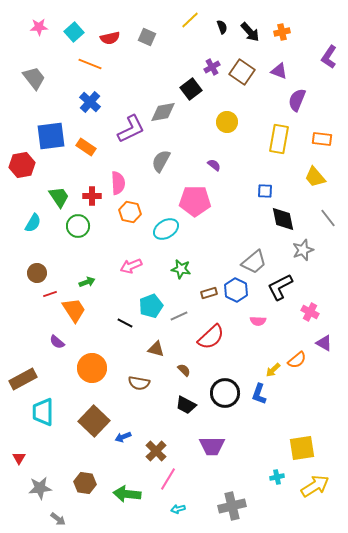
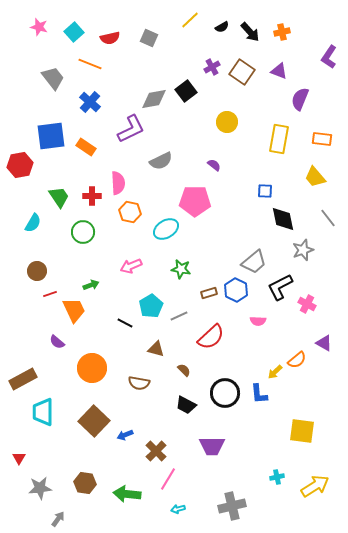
pink star at (39, 27): rotated 18 degrees clockwise
black semicircle at (222, 27): rotated 80 degrees clockwise
gray square at (147, 37): moved 2 px right, 1 px down
gray trapezoid at (34, 78): moved 19 px right
black square at (191, 89): moved 5 px left, 2 px down
purple semicircle at (297, 100): moved 3 px right, 1 px up
gray diamond at (163, 112): moved 9 px left, 13 px up
gray semicircle at (161, 161): rotated 145 degrees counterclockwise
red hexagon at (22, 165): moved 2 px left
green circle at (78, 226): moved 5 px right, 6 px down
brown circle at (37, 273): moved 2 px up
green arrow at (87, 282): moved 4 px right, 3 px down
cyan pentagon at (151, 306): rotated 10 degrees counterclockwise
orange trapezoid at (74, 310): rotated 8 degrees clockwise
pink cross at (310, 312): moved 3 px left, 8 px up
yellow arrow at (273, 370): moved 2 px right, 2 px down
blue L-shape at (259, 394): rotated 25 degrees counterclockwise
blue arrow at (123, 437): moved 2 px right, 2 px up
yellow square at (302, 448): moved 17 px up; rotated 16 degrees clockwise
gray arrow at (58, 519): rotated 91 degrees counterclockwise
